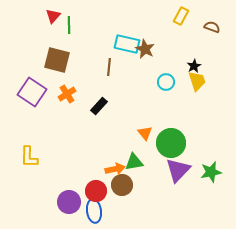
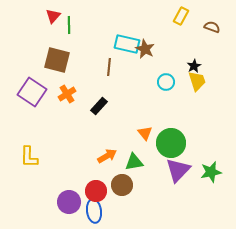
orange arrow: moved 8 px left, 13 px up; rotated 18 degrees counterclockwise
